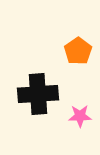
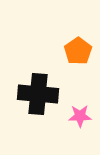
black cross: rotated 9 degrees clockwise
